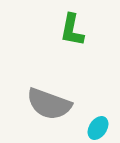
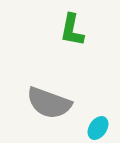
gray semicircle: moved 1 px up
